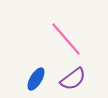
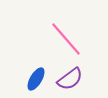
purple semicircle: moved 3 px left
